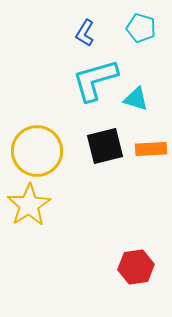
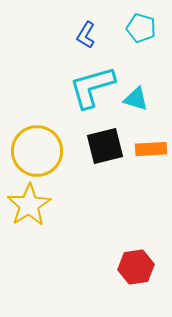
blue L-shape: moved 1 px right, 2 px down
cyan L-shape: moved 3 px left, 7 px down
